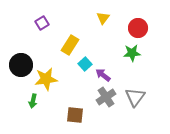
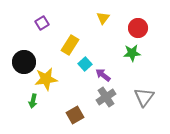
black circle: moved 3 px right, 3 px up
gray triangle: moved 9 px right
brown square: rotated 36 degrees counterclockwise
